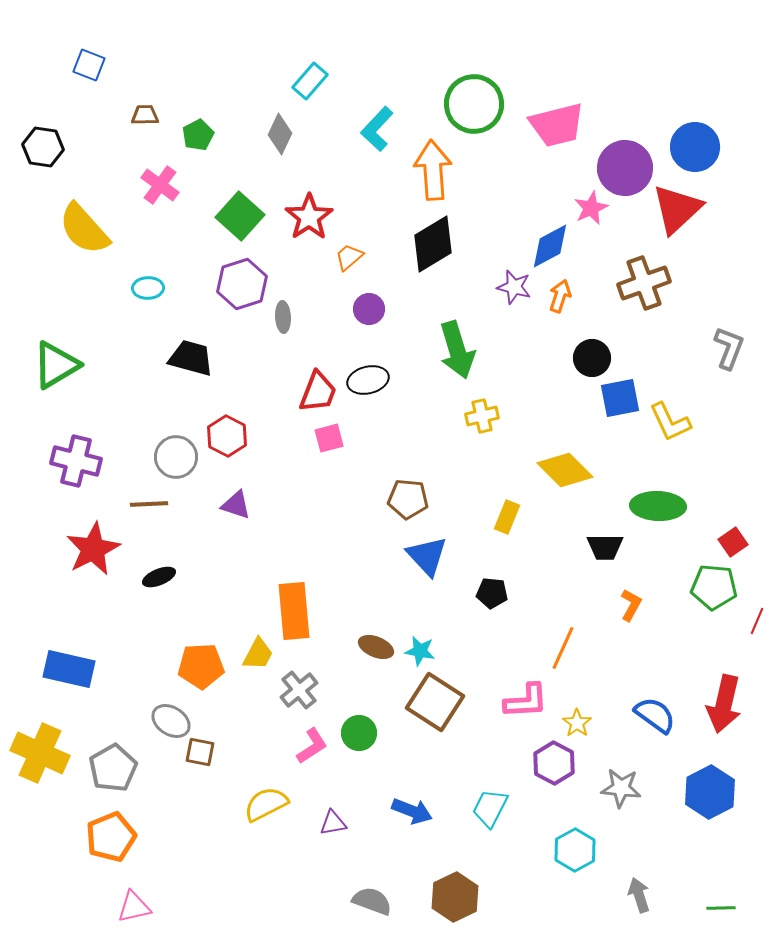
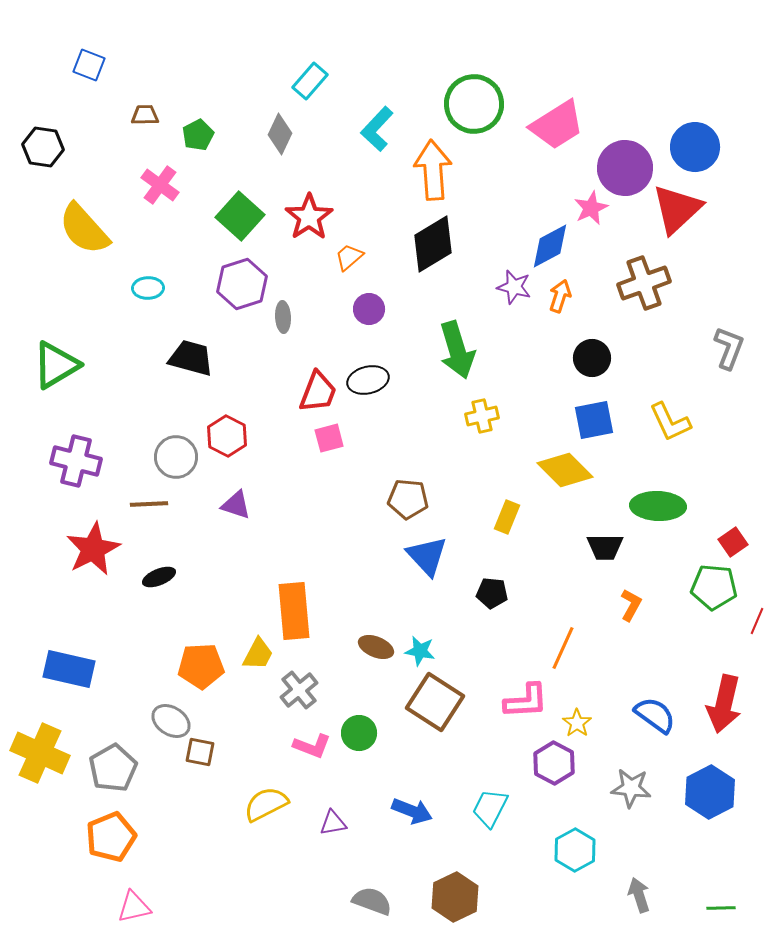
pink trapezoid at (557, 125): rotated 18 degrees counterclockwise
blue square at (620, 398): moved 26 px left, 22 px down
pink L-shape at (312, 746): rotated 54 degrees clockwise
gray star at (621, 788): moved 10 px right
